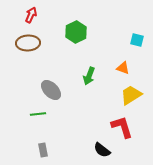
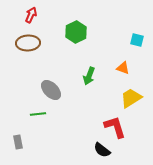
yellow trapezoid: moved 3 px down
red L-shape: moved 7 px left
gray rectangle: moved 25 px left, 8 px up
